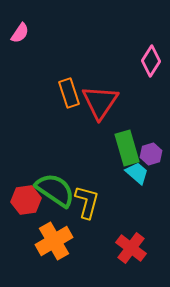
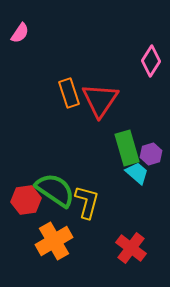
red triangle: moved 2 px up
